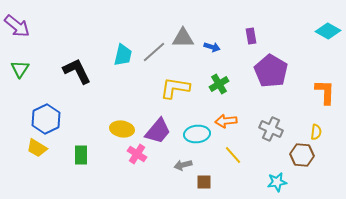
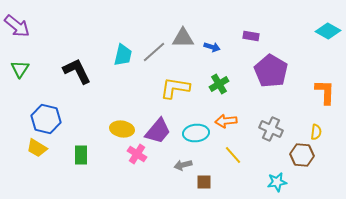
purple rectangle: rotated 70 degrees counterclockwise
blue hexagon: rotated 20 degrees counterclockwise
cyan ellipse: moved 1 px left, 1 px up
